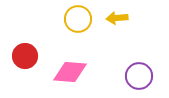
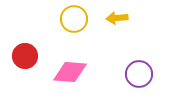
yellow circle: moved 4 px left
purple circle: moved 2 px up
